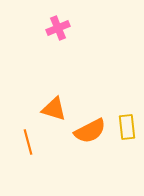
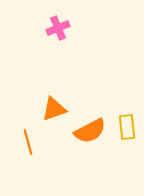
orange triangle: rotated 36 degrees counterclockwise
